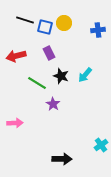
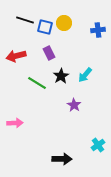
black star: rotated 21 degrees clockwise
purple star: moved 21 px right, 1 px down
cyan cross: moved 3 px left
